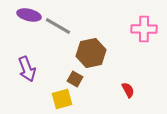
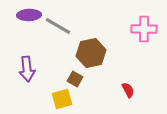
purple ellipse: rotated 15 degrees counterclockwise
purple arrow: rotated 15 degrees clockwise
